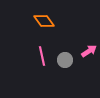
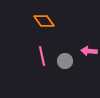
pink arrow: rotated 140 degrees counterclockwise
gray circle: moved 1 px down
